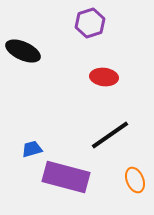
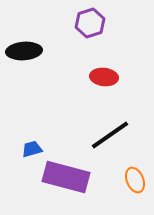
black ellipse: moved 1 px right; rotated 28 degrees counterclockwise
